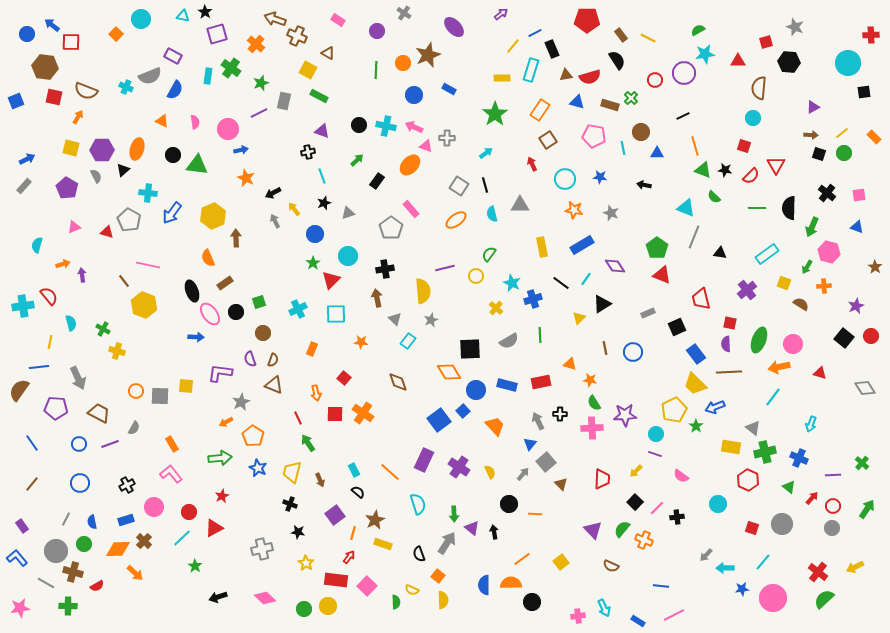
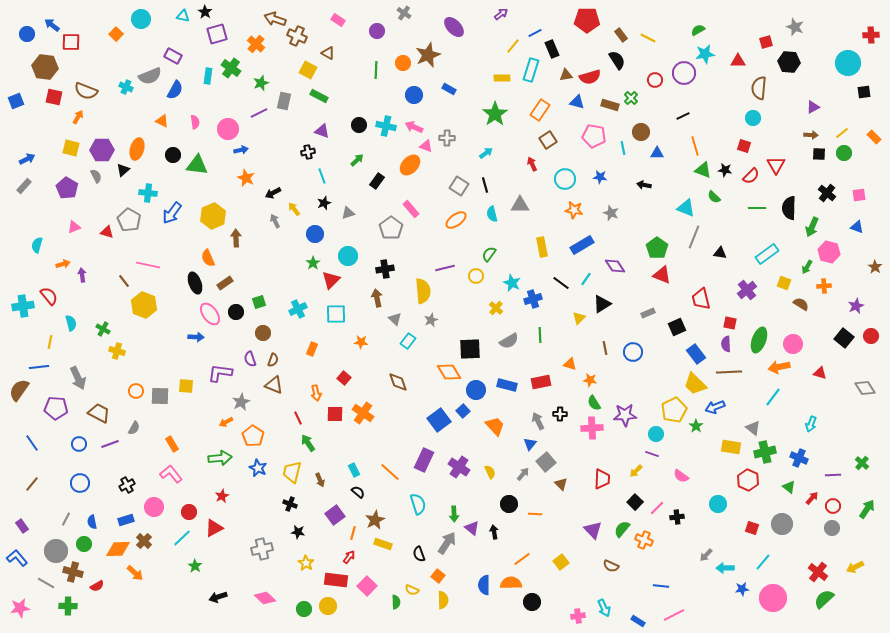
black square at (819, 154): rotated 16 degrees counterclockwise
black ellipse at (192, 291): moved 3 px right, 8 px up
purple line at (655, 454): moved 3 px left
